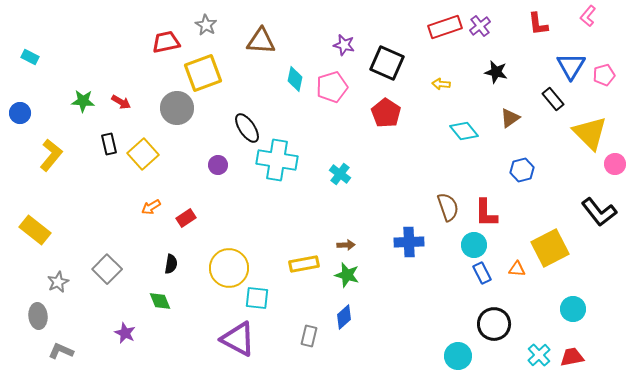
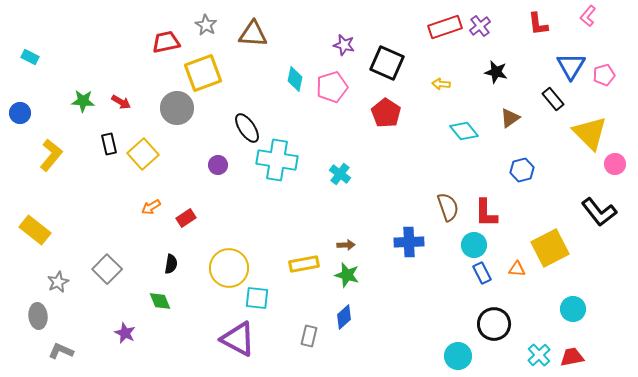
brown triangle at (261, 41): moved 8 px left, 7 px up
